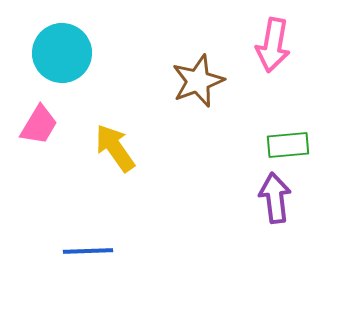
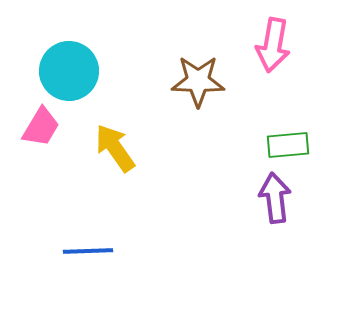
cyan circle: moved 7 px right, 18 px down
brown star: rotated 22 degrees clockwise
pink trapezoid: moved 2 px right, 2 px down
